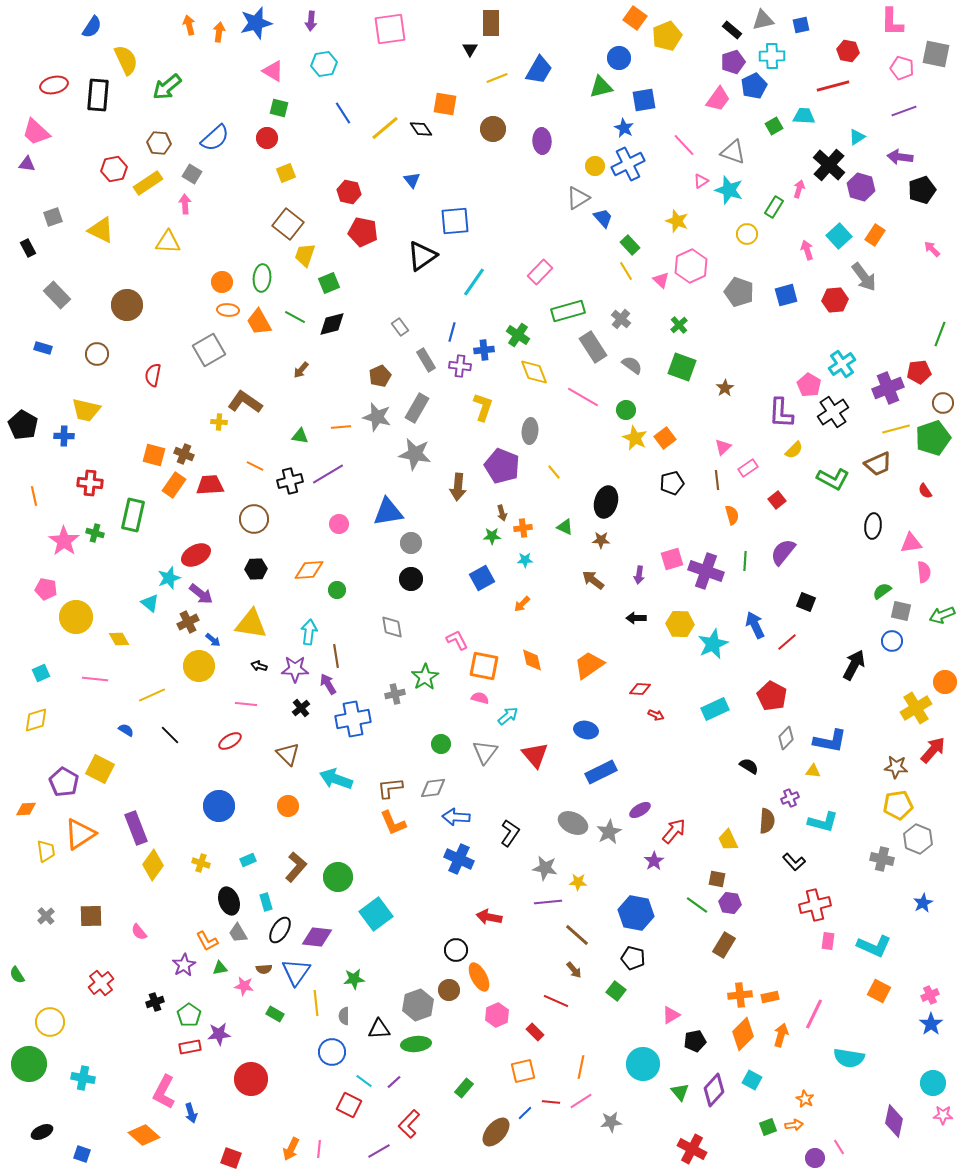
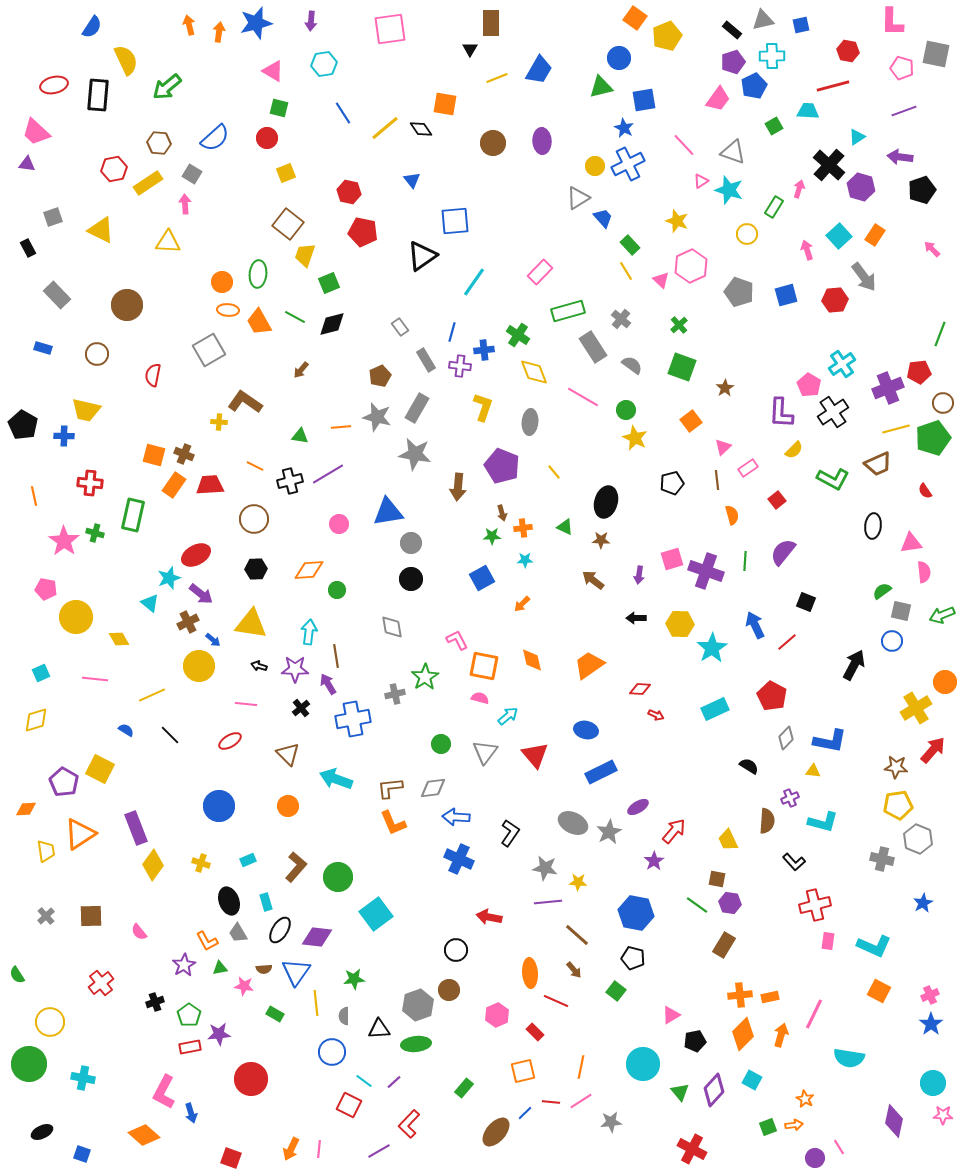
cyan trapezoid at (804, 116): moved 4 px right, 5 px up
brown circle at (493, 129): moved 14 px down
green ellipse at (262, 278): moved 4 px left, 4 px up
gray ellipse at (530, 431): moved 9 px up
orange square at (665, 438): moved 26 px right, 17 px up
cyan star at (713, 644): moved 1 px left, 4 px down; rotated 8 degrees counterclockwise
purple ellipse at (640, 810): moved 2 px left, 3 px up
orange ellipse at (479, 977): moved 51 px right, 4 px up; rotated 24 degrees clockwise
